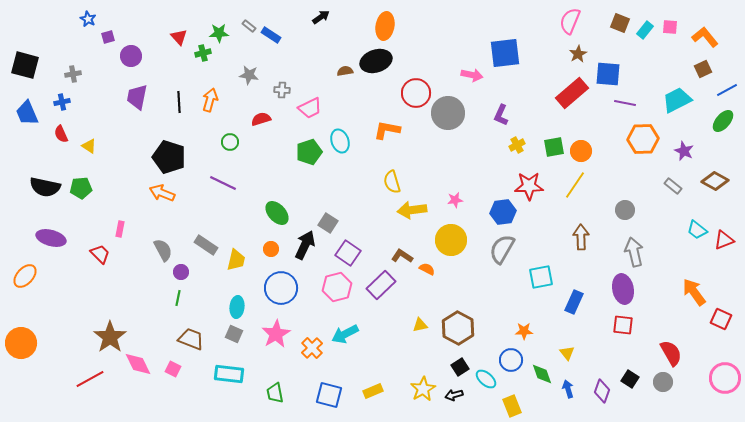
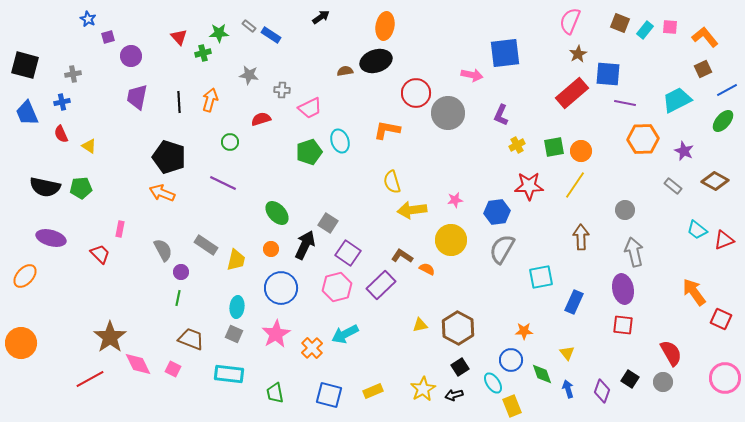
blue hexagon at (503, 212): moved 6 px left
cyan ellipse at (486, 379): moved 7 px right, 4 px down; rotated 15 degrees clockwise
